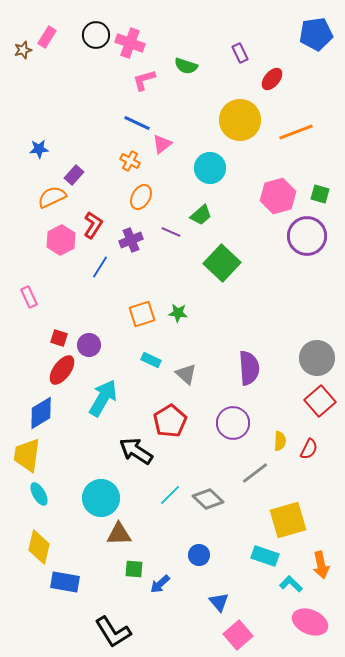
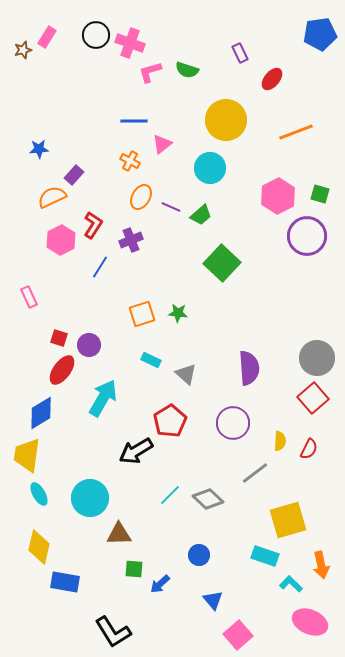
blue pentagon at (316, 34): moved 4 px right
green semicircle at (186, 66): moved 1 px right, 4 px down
pink L-shape at (144, 80): moved 6 px right, 8 px up
yellow circle at (240, 120): moved 14 px left
blue line at (137, 123): moved 3 px left, 2 px up; rotated 24 degrees counterclockwise
pink hexagon at (278, 196): rotated 12 degrees counterclockwise
purple line at (171, 232): moved 25 px up
red square at (320, 401): moved 7 px left, 3 px up
black arrow at (136, 451): rotated 64 degrees counterclockwise
cyan circle at (101, 498): moved 11 px left
blue triangle at (219, 602): moved 6 px left, 2 px up
